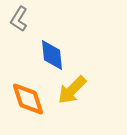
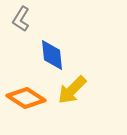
gray L-shape: moved 2 px right
orange diamond: moved 2 px left, 1 px up; rotated 39 degrees counterclockwise
